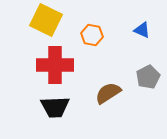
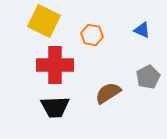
yellow square: moved 2 px left, 1 px down
